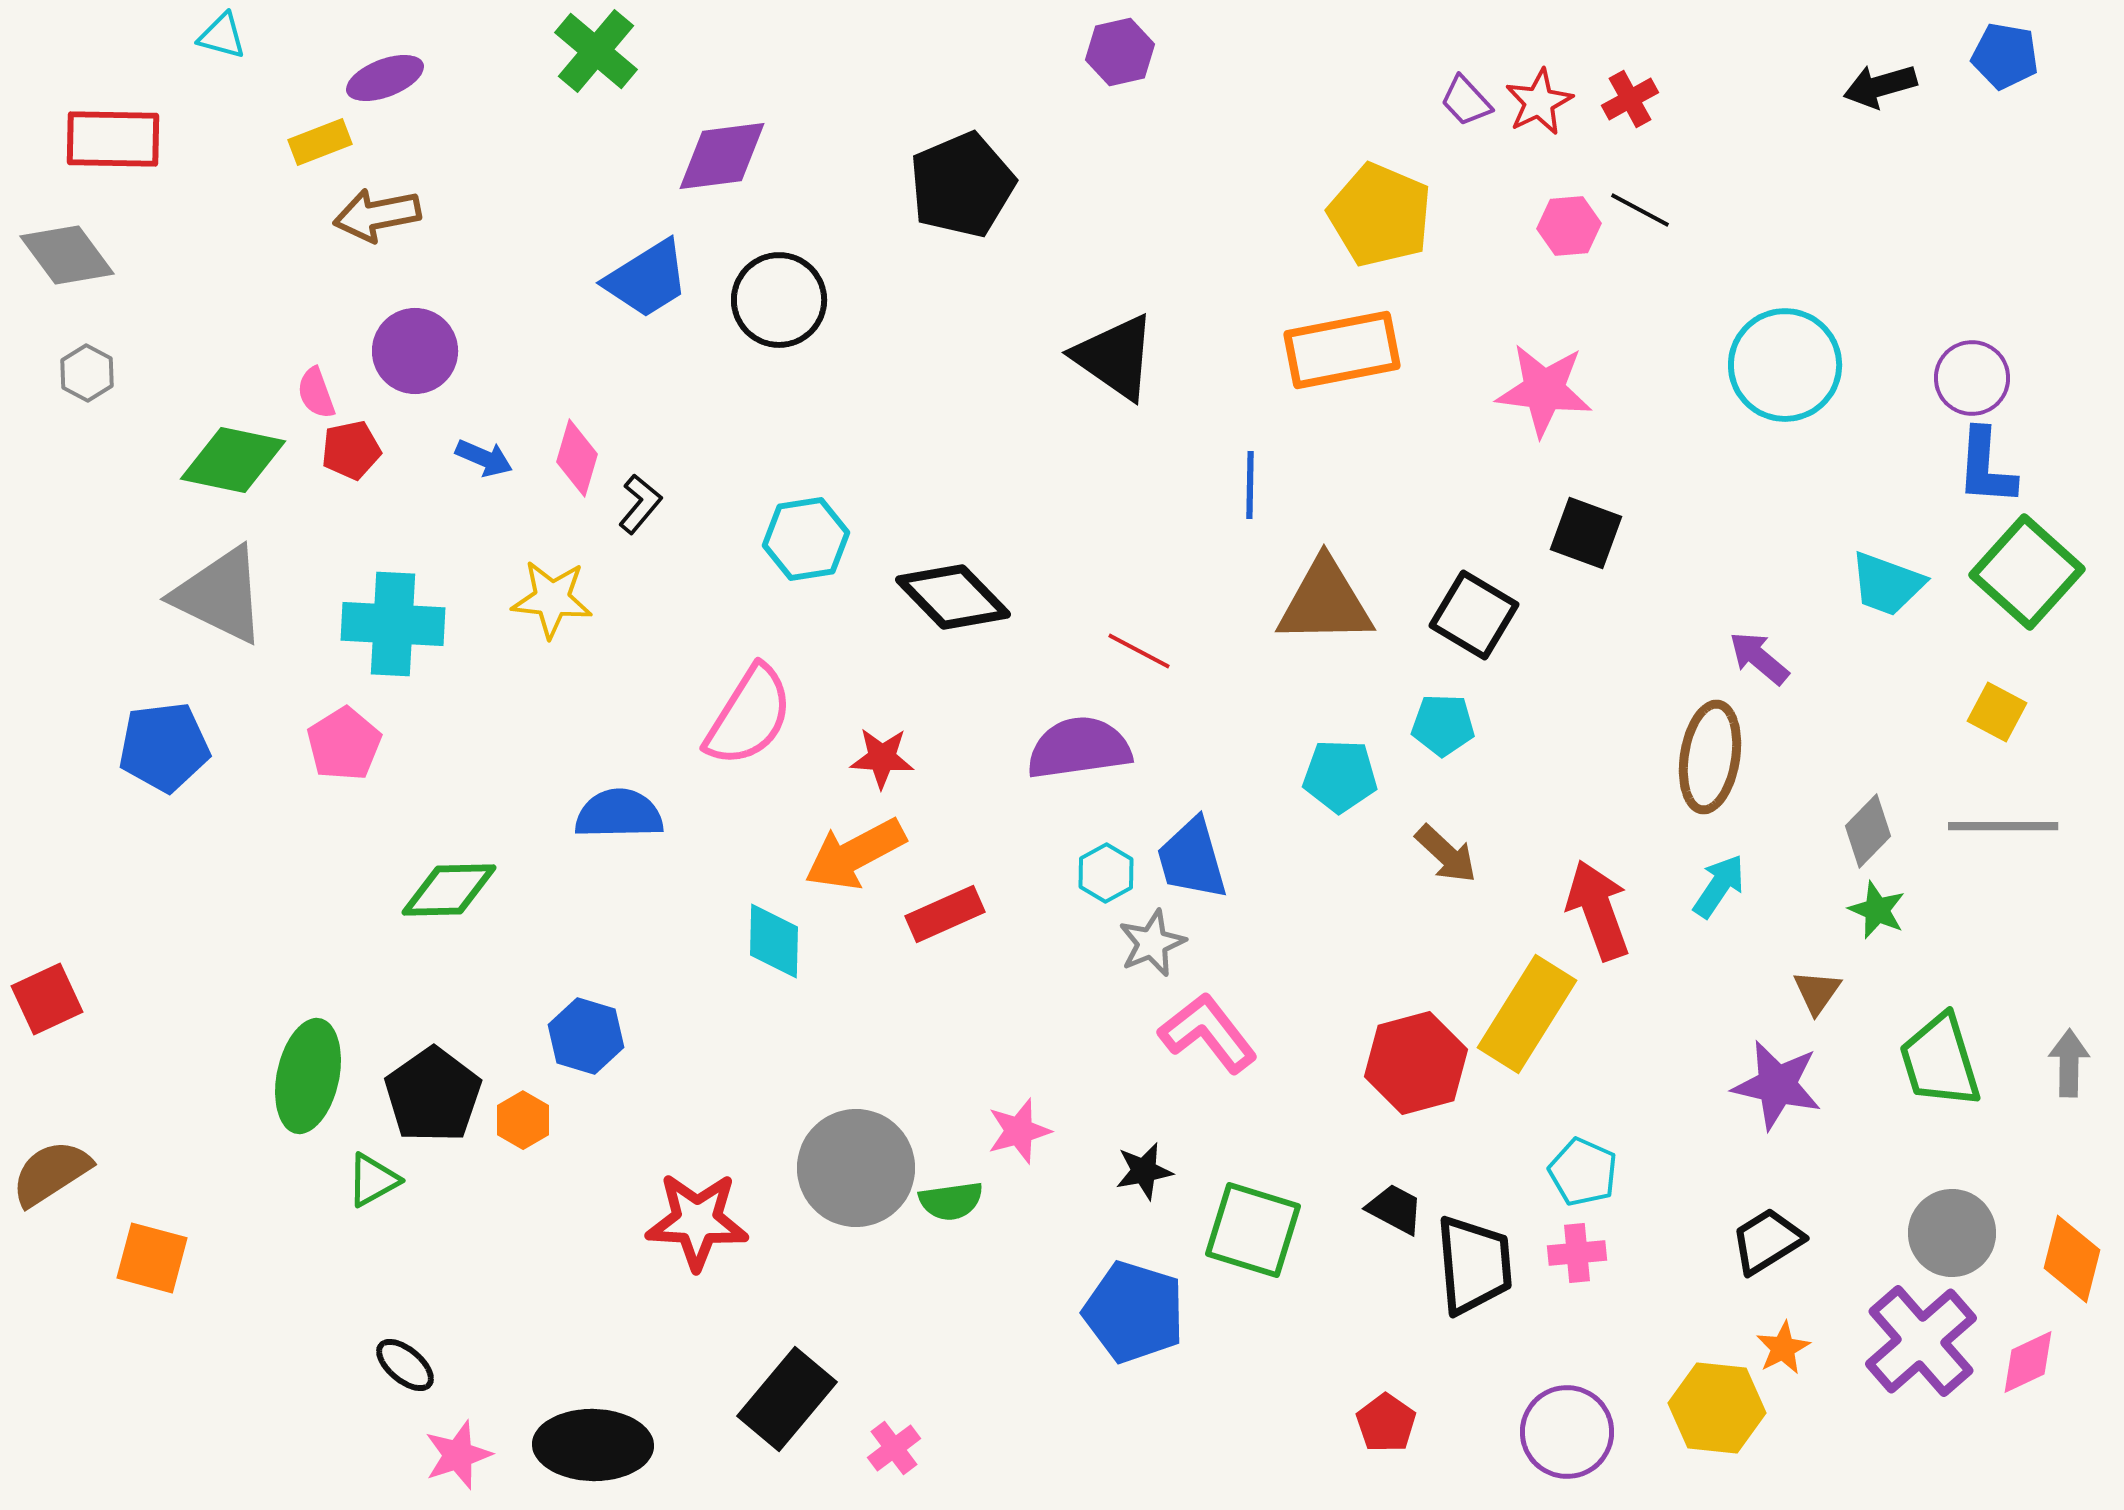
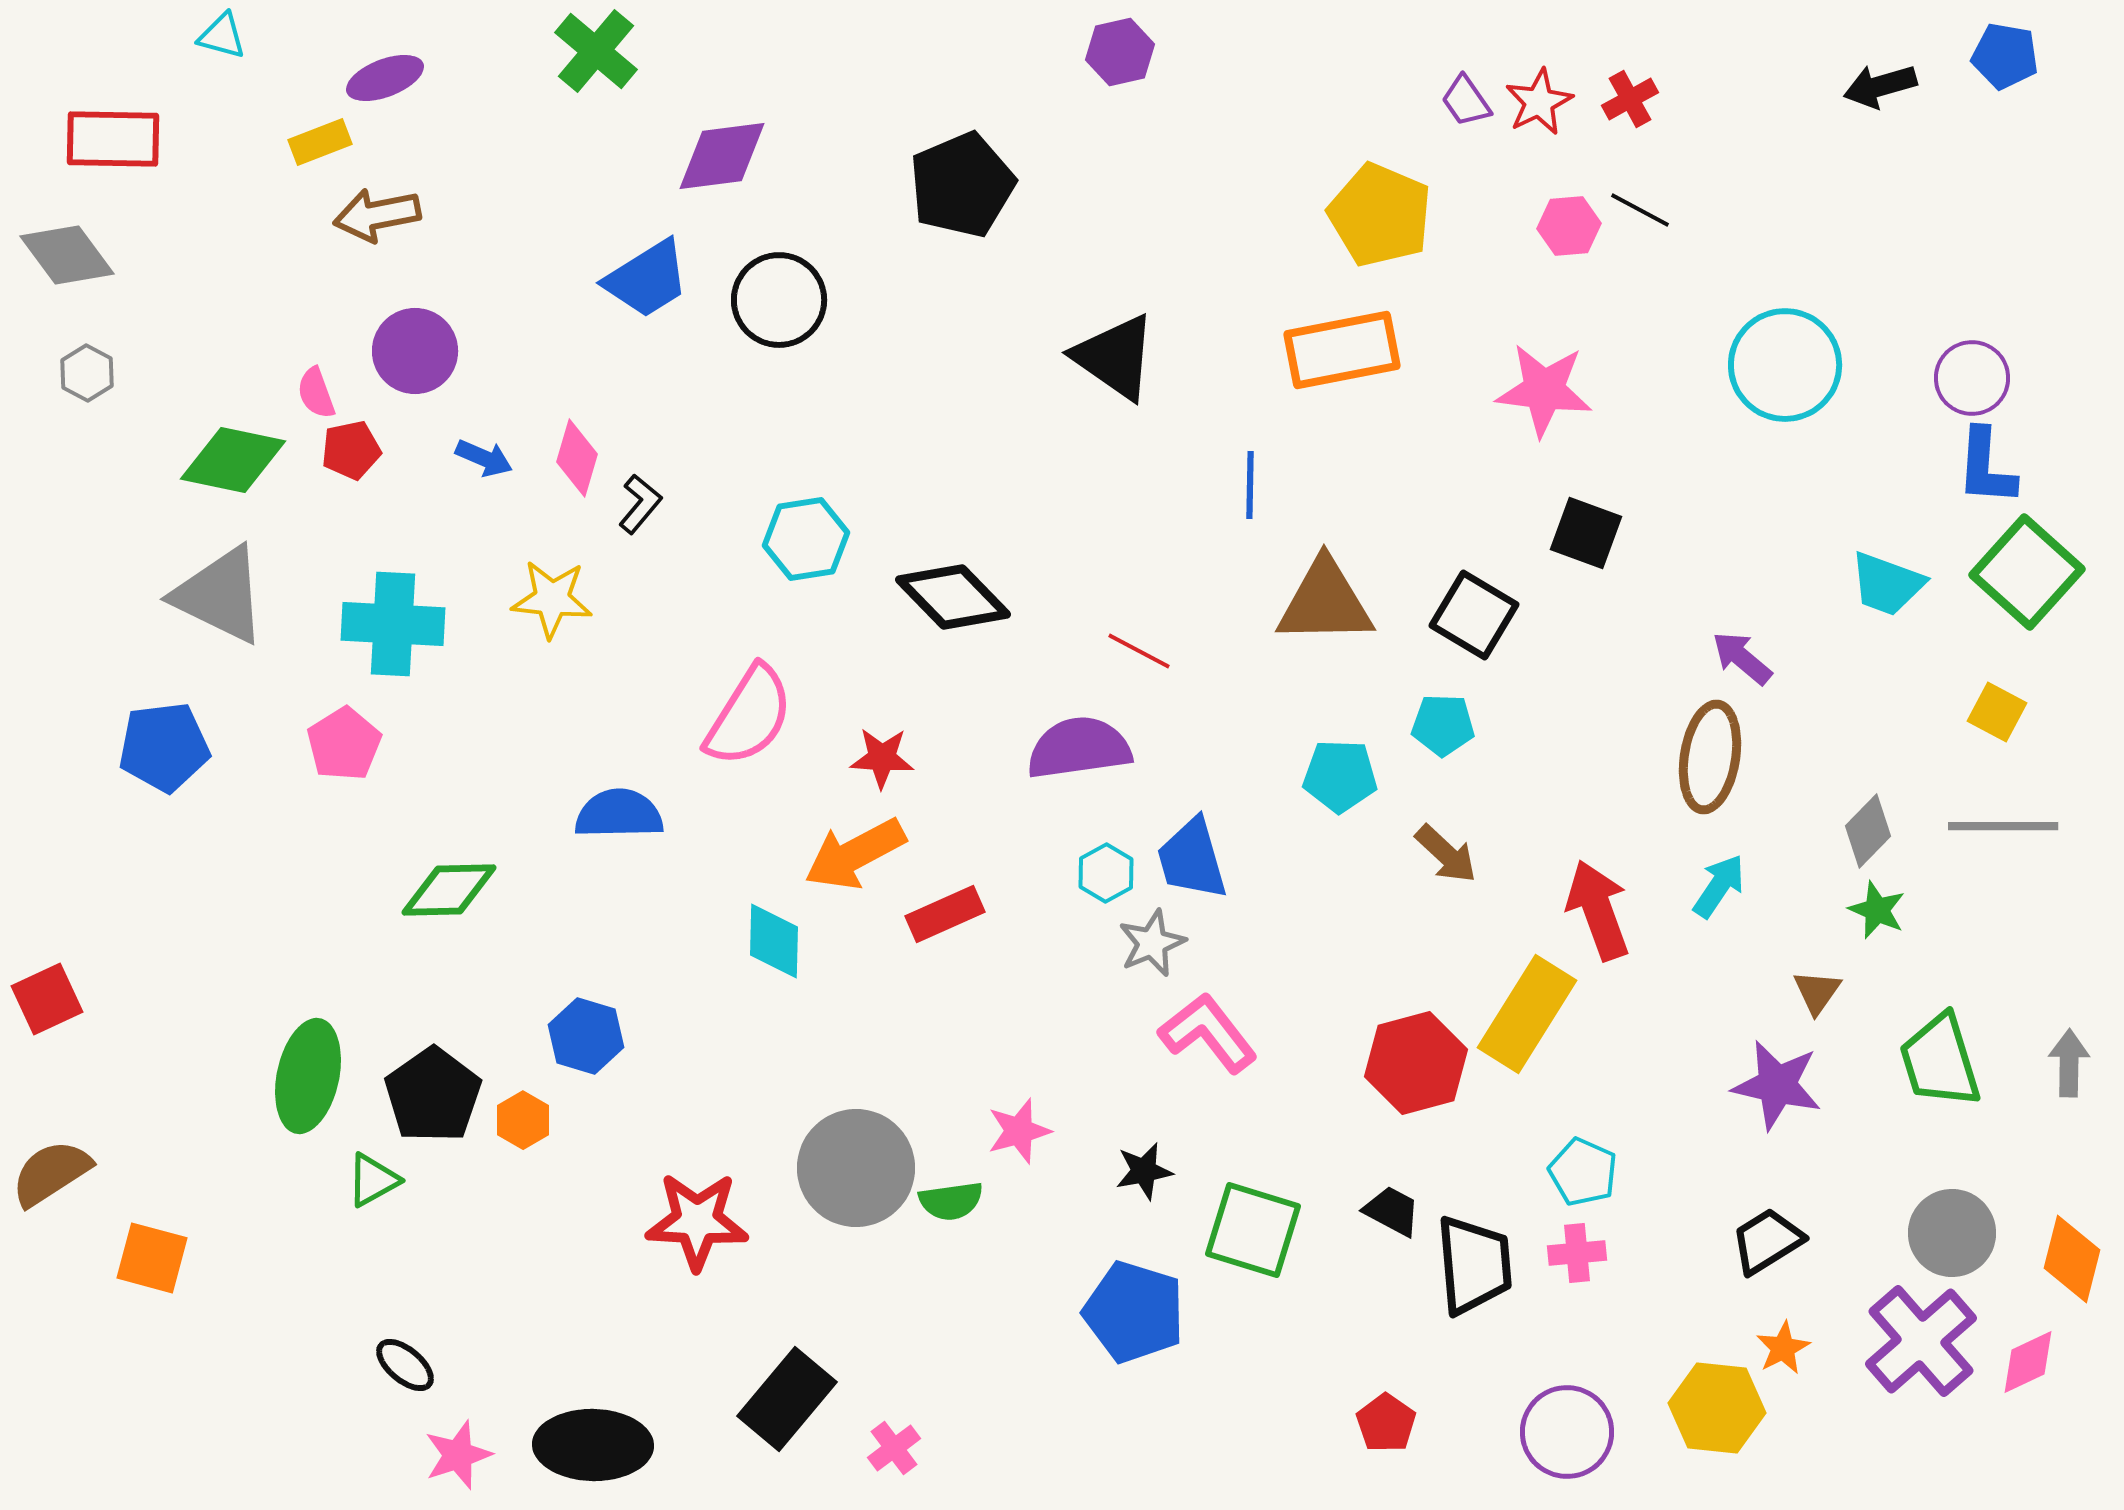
purple trapezoid at (1466, 101): rotated 8 degrees clockwise
purple arrow at (1759, 658): moved 17 px left
black trapezoid at (1395, 1209): moved 3 px left, 2 px down
